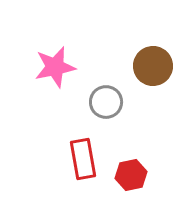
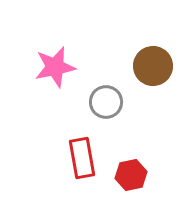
red rectangle: moved 1 px left, 1 px up
